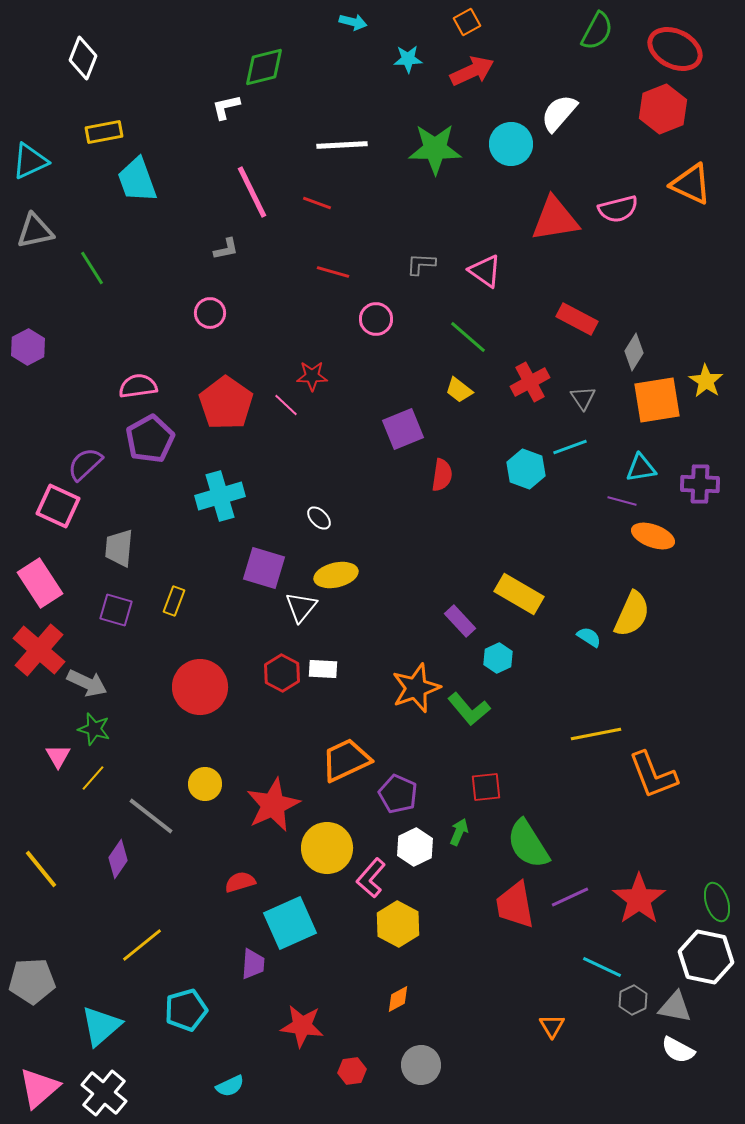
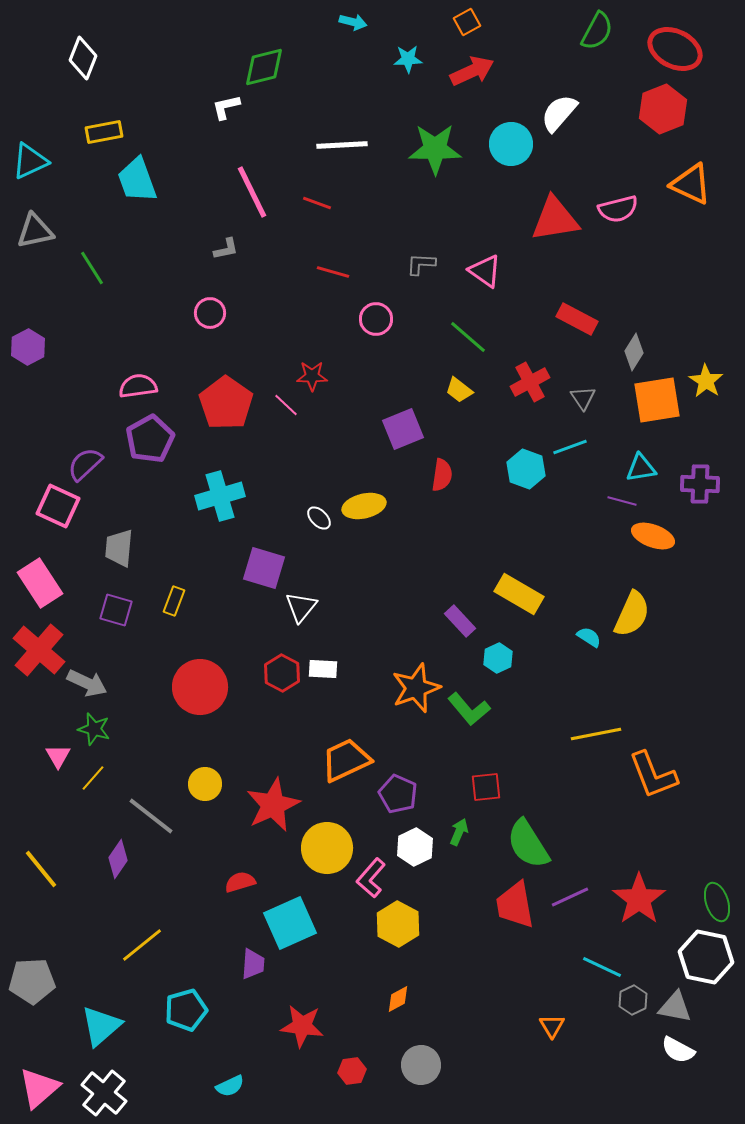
yellow ellipse at (336, 575): moved 28 px right, 69 px up
